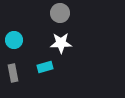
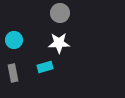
white star: moved 2 px left
